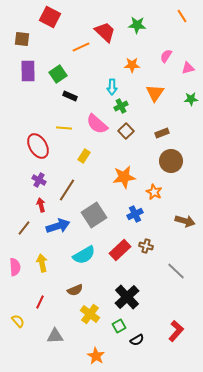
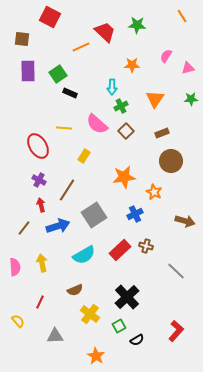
orange triangle at (155, 93): moved 6 px down
black rectangle at (70, 96): moved 3 px up
